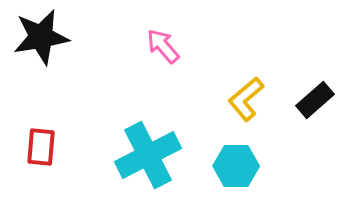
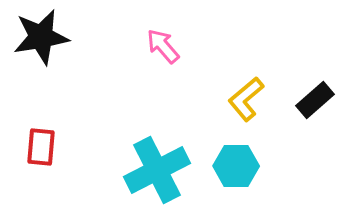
cyan cross: moved 9 px right, 15 px down
